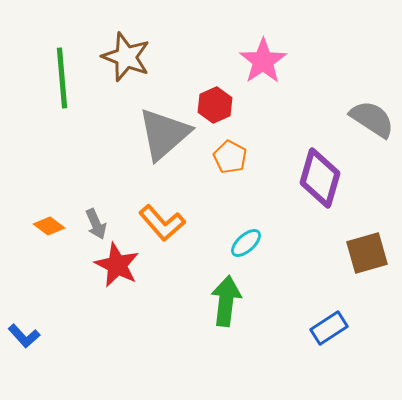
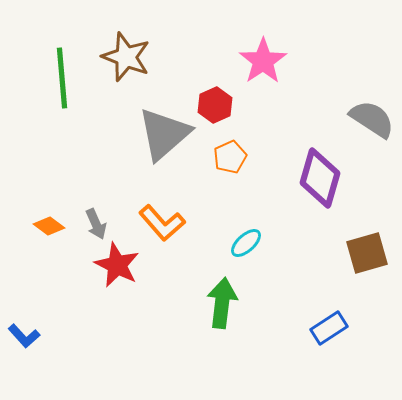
orange pentagon: rotated 20 degrees clockwise
green arrow: moved 4 px left, 2 px down
